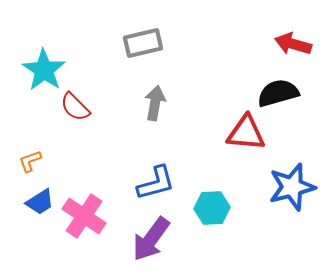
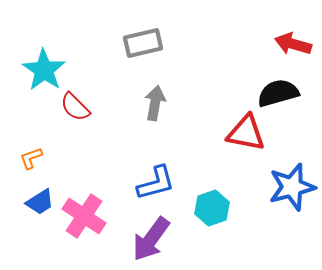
red triangle: rotated 6 degrees clockwise
orange L-shape: moved 1 px right, 3 px up
cyan hexagon: rotated 16 degrees counterclockwise
